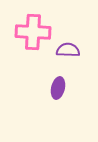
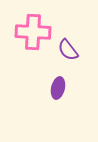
purple semicircle: rotated 130 degrees counterclockwise
